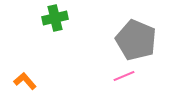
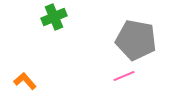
green cross: moved 1 px left, 1 px up; rotated 10 degrees counterclockwise
gray pentagon: rotated 12 degrees counterclockwise
